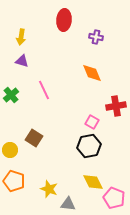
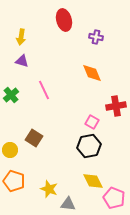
red ellipse: rotated 20 degrees counterclockwise
yellow diamond: moved 1 px up
